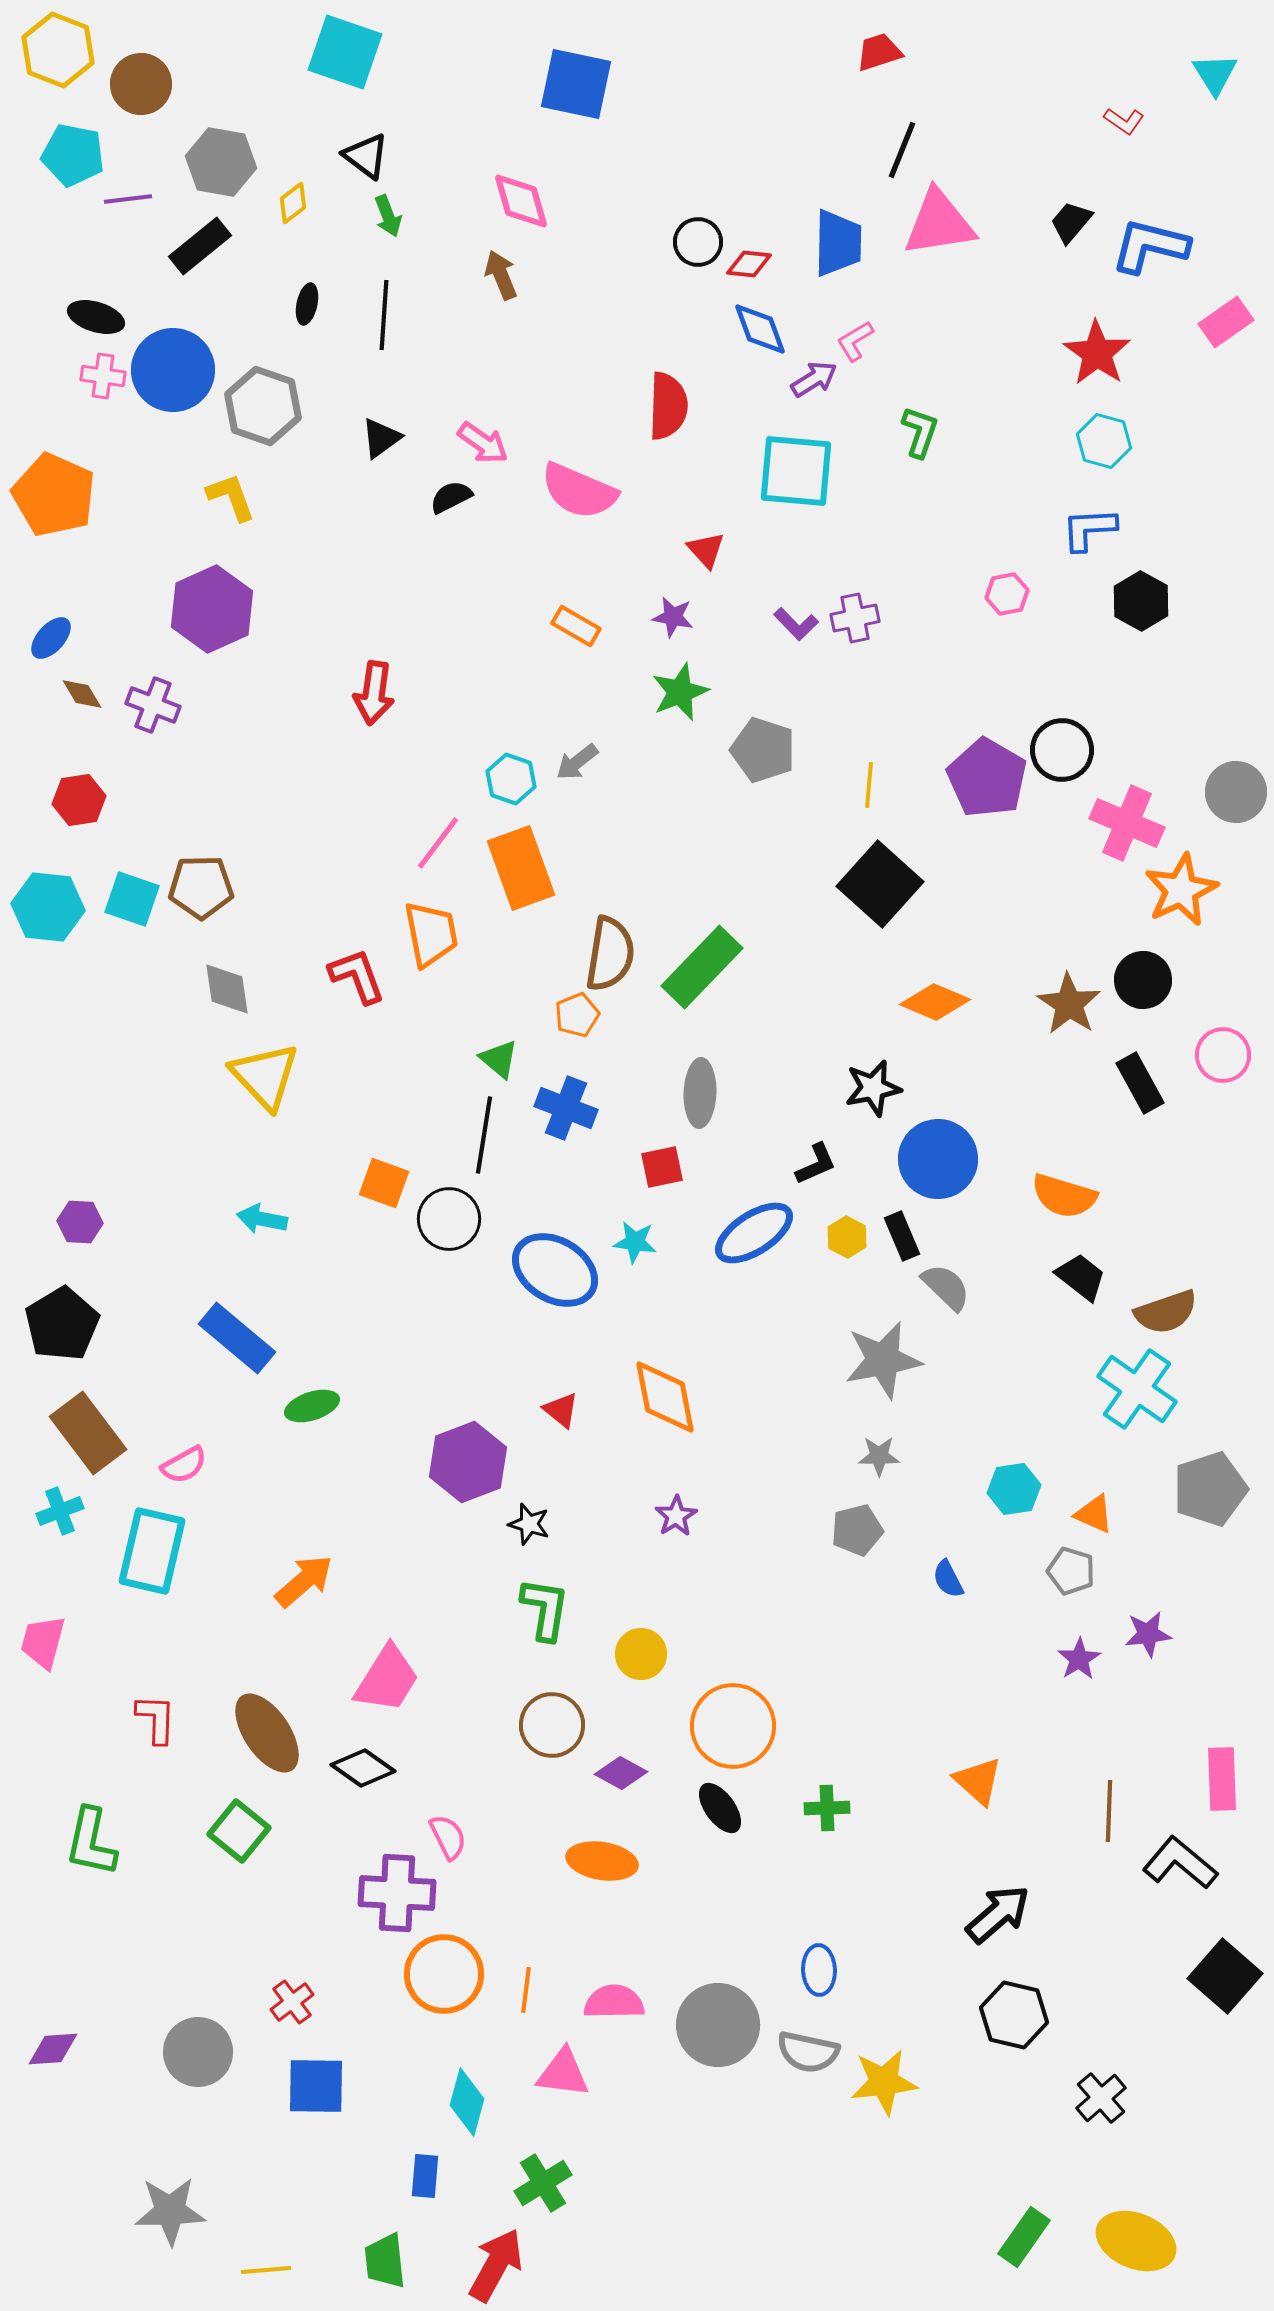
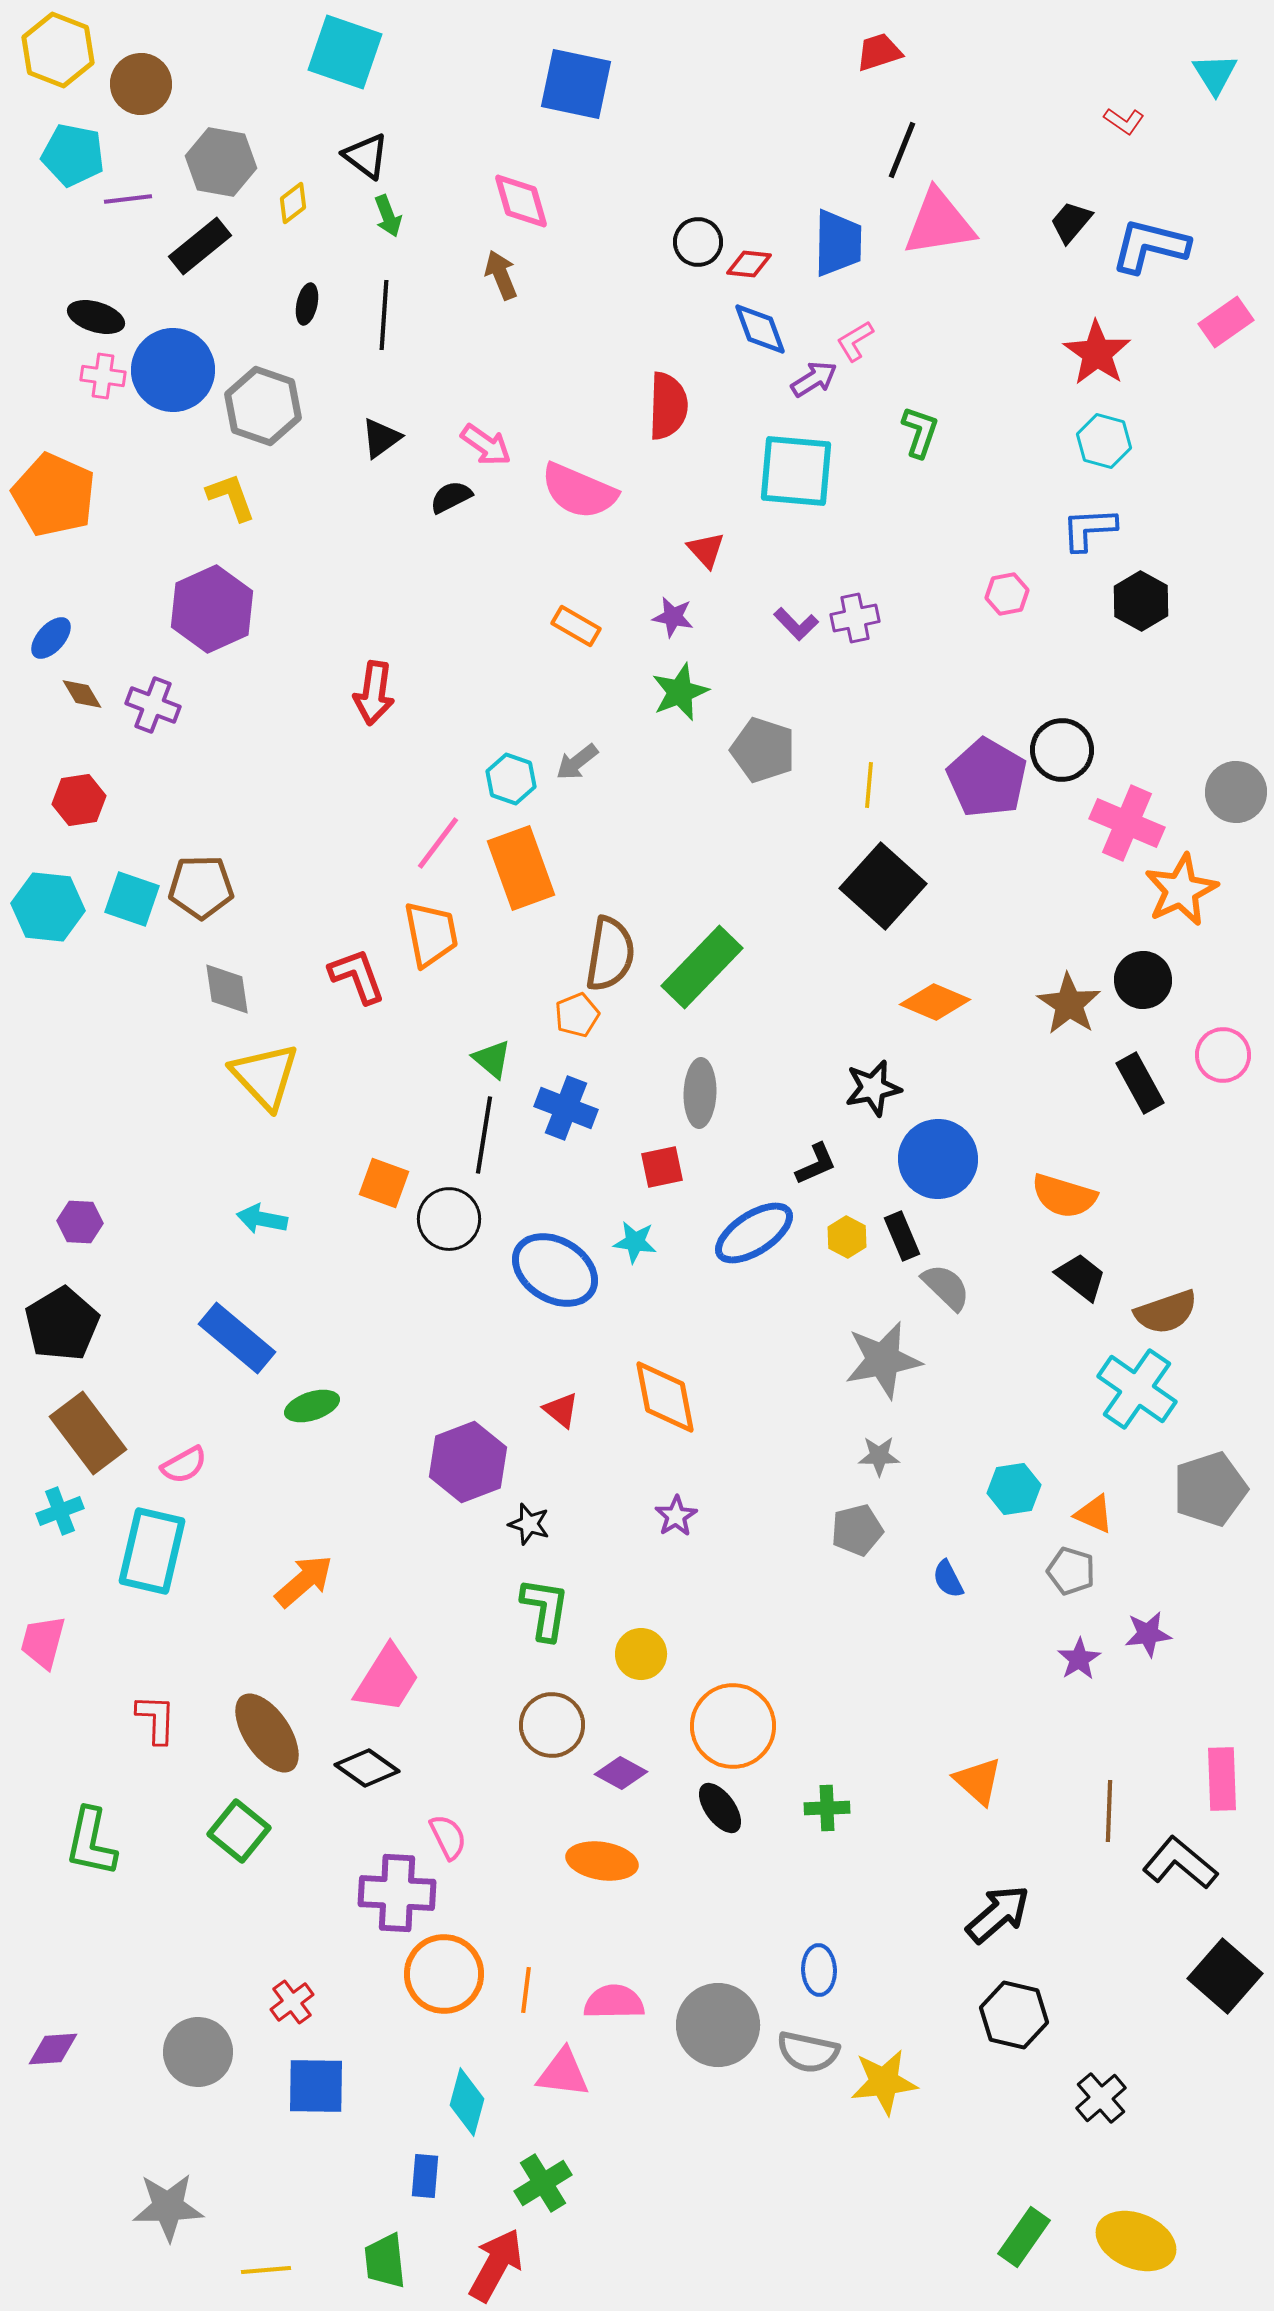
pink arrow at (483, 443): moved 3 px right, 2 px down
black square at (880, 884): moved 3 px right, 2 px down
green triangle at (499, 1059): moved 7 px left
black diamond at (363, 1768): moved 4 px right
gray star at (170, 2211): moved 2 px left, 4 px up
